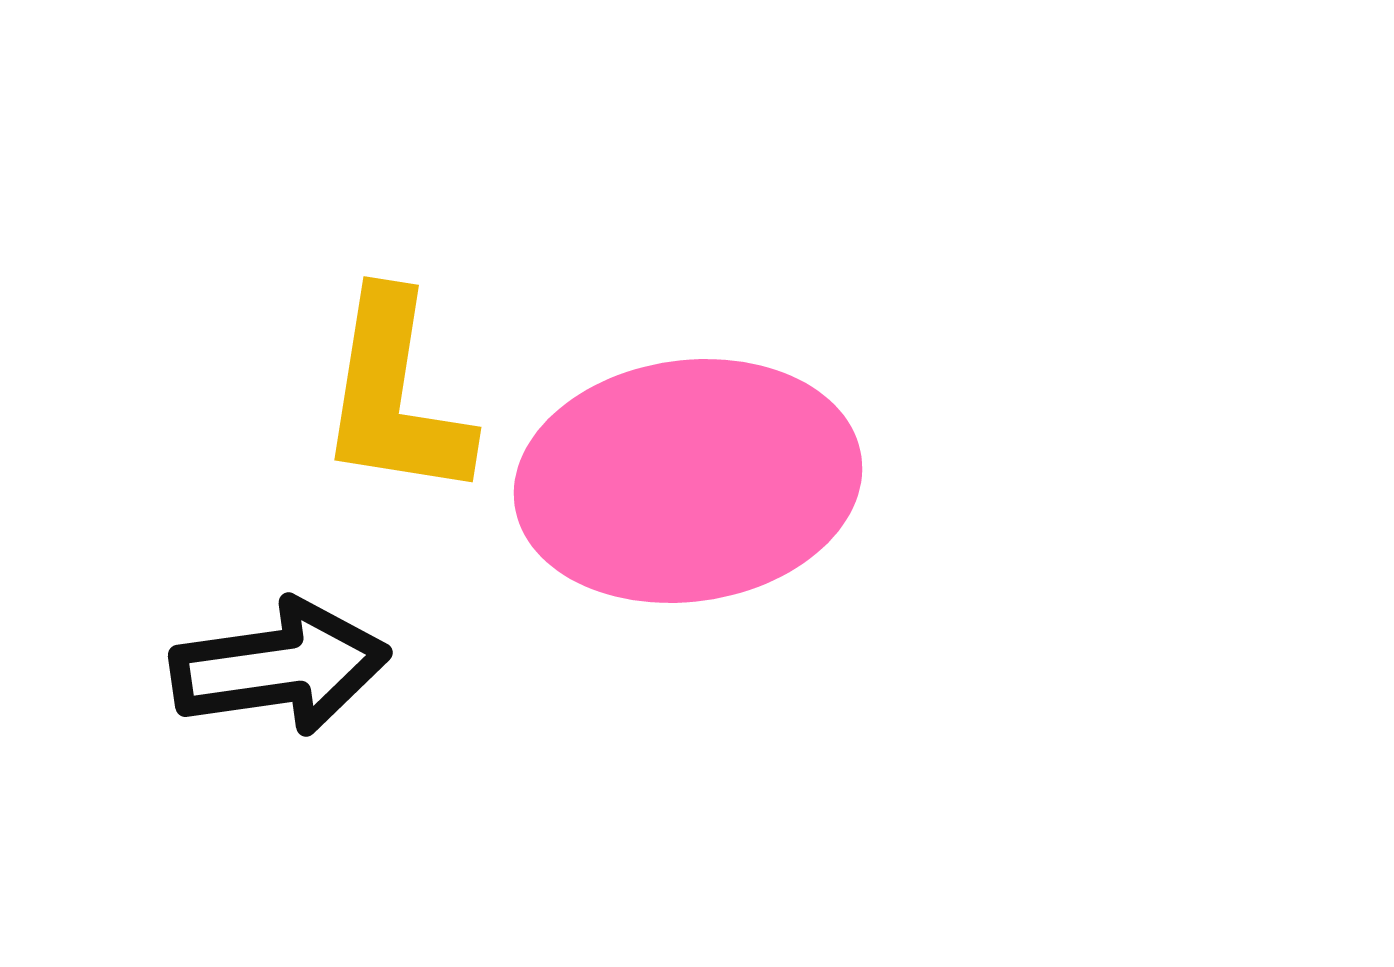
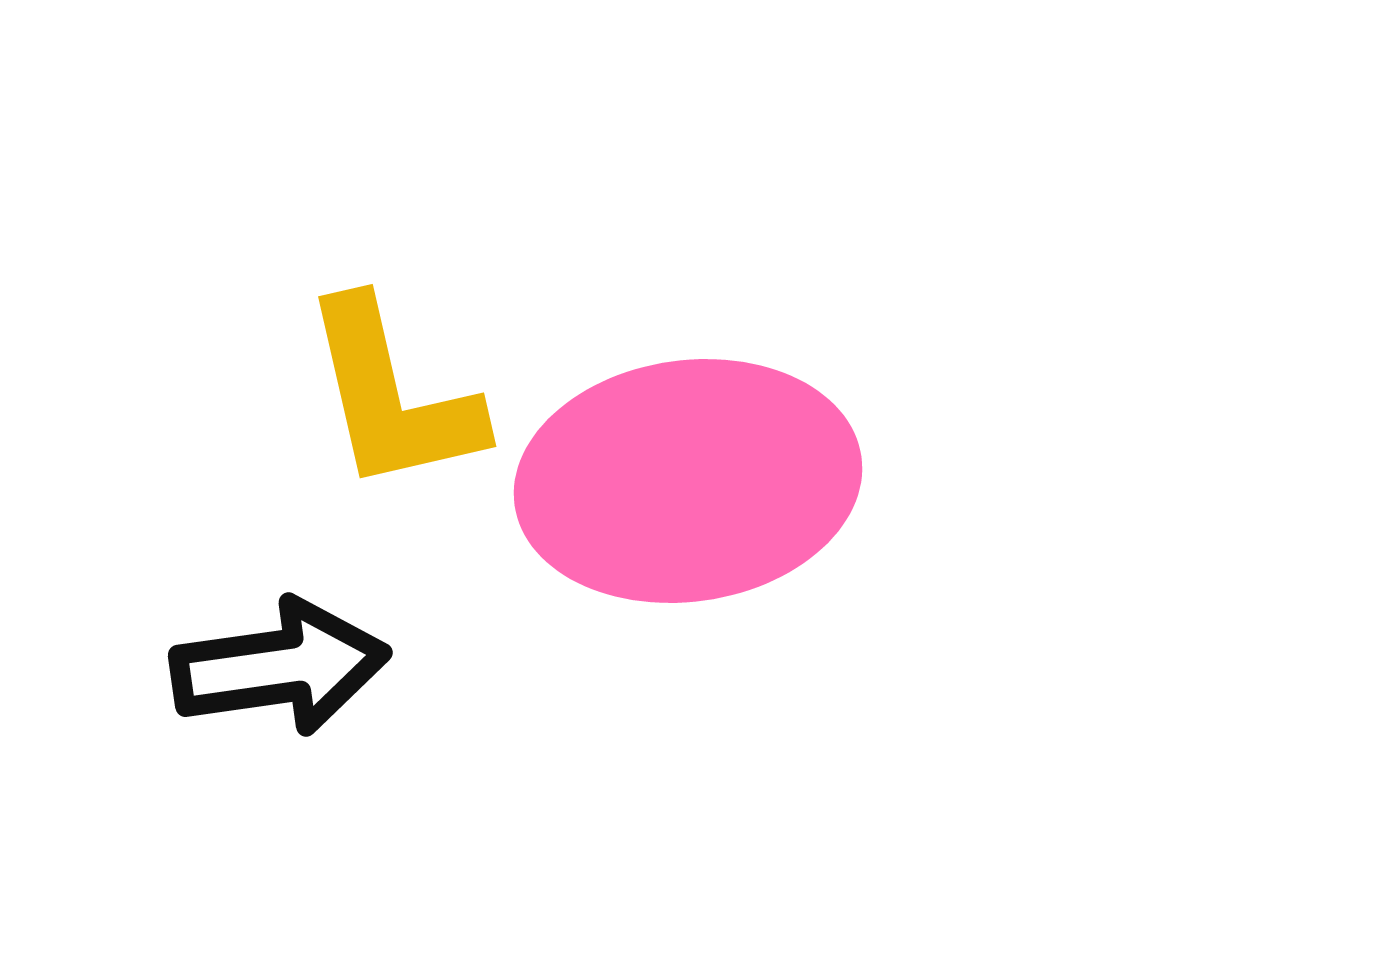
yellow L-shape: moved 3 px left; rotated 22 degrees counterclockwise
